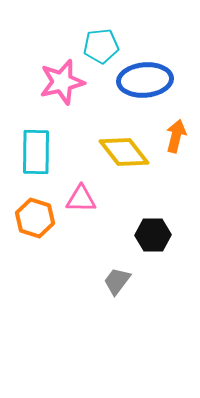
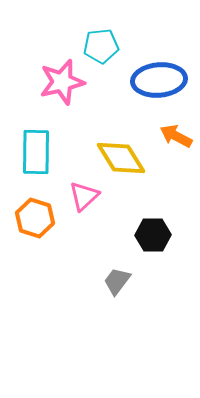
blue ellipse: moved 14 px right
orange arrow: rotated 76 degrees counterclockwise
yellow diamond: moved 3 px left, 6 px down; rotated 6 degrees clockwise
pink triangle: moved 3 px right, 3 px up; rotated 44 degrees counterclockwise
